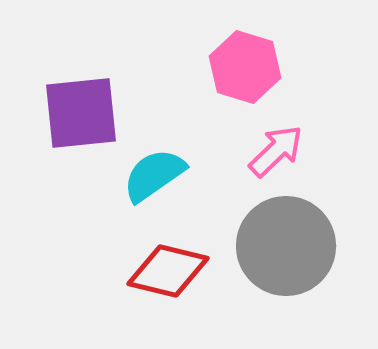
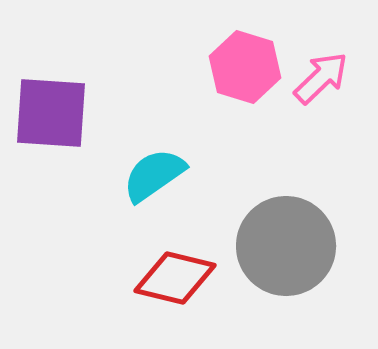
purple square: moved 30 px left; rotated 10 degrees clockwise
pink arrow: moved 45 px right, 73 px up
red diamond: moved 7 px right, 7 px down
